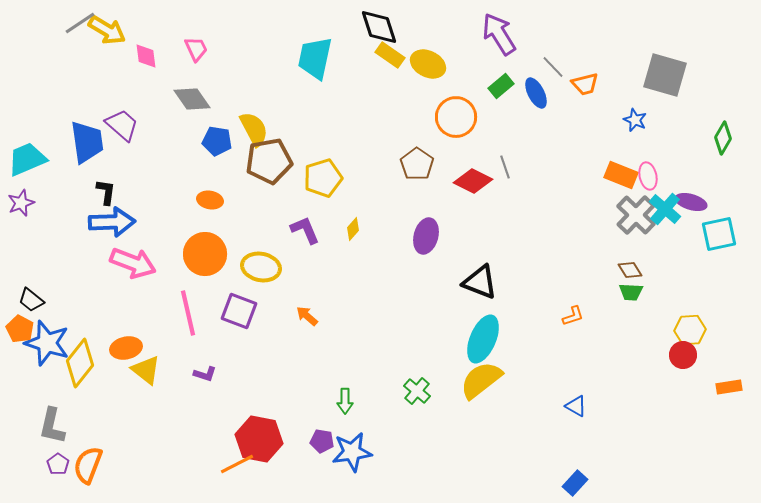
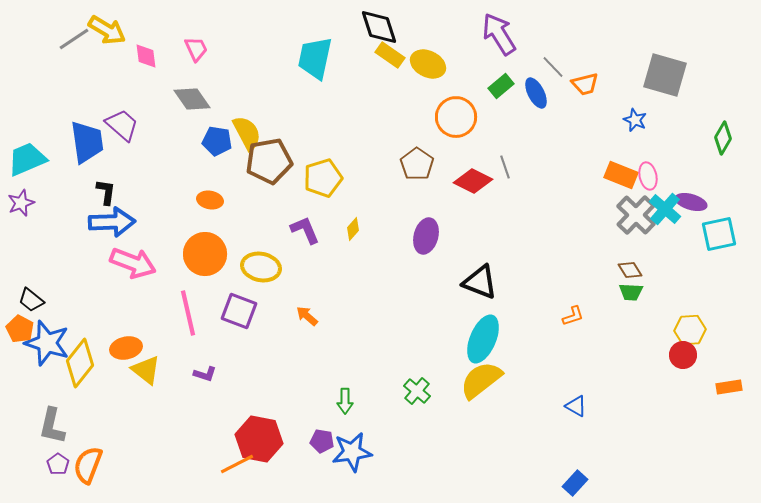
gray line at (80, 23): moved 6 px left, 16 px down
yellow semicircle at (254, 129): moved 7 px left, 4 px down
